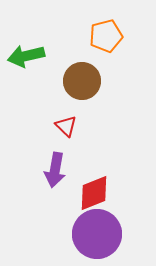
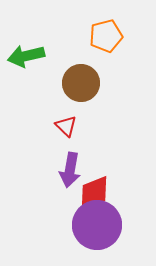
brown circle: moved 1 px left, 2 px down
purple arrow: moved 15 px right
purple circle: moved 9 px up
